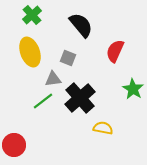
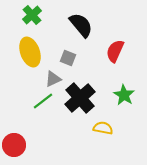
gray triangle: rotated 18 degrees counterclockwise
green star: moved 9 px left, 6 px down
